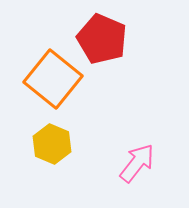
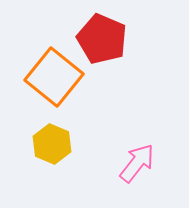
orange square: moved 1 px right, 2 px up
